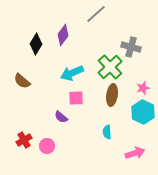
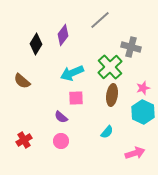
gray line: moved 4 px right, 6 px down
cyan semicircle: rotated 136 degrees counterclockwise
pink circle: moved 14 px right, 5 px up
